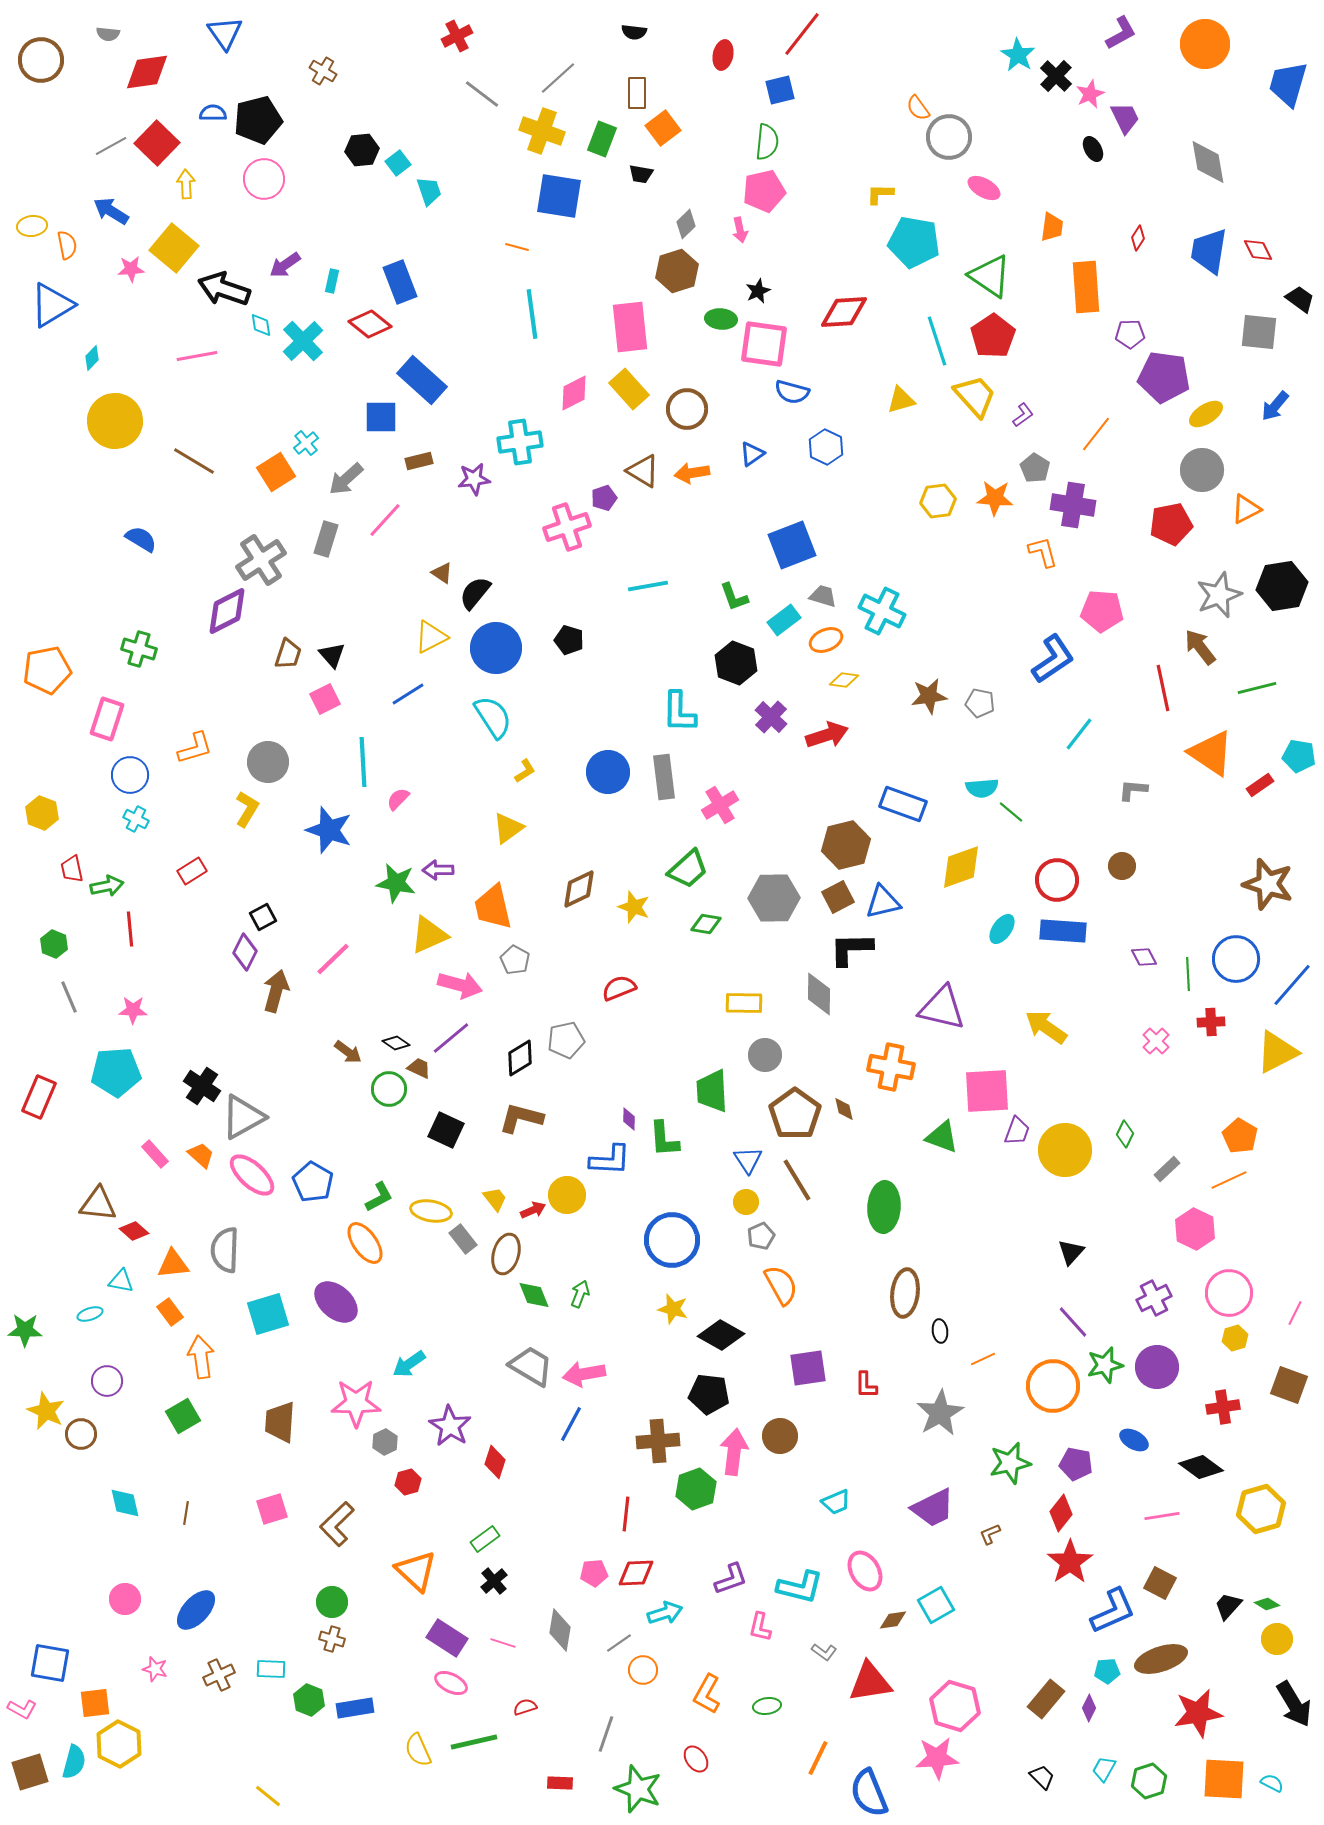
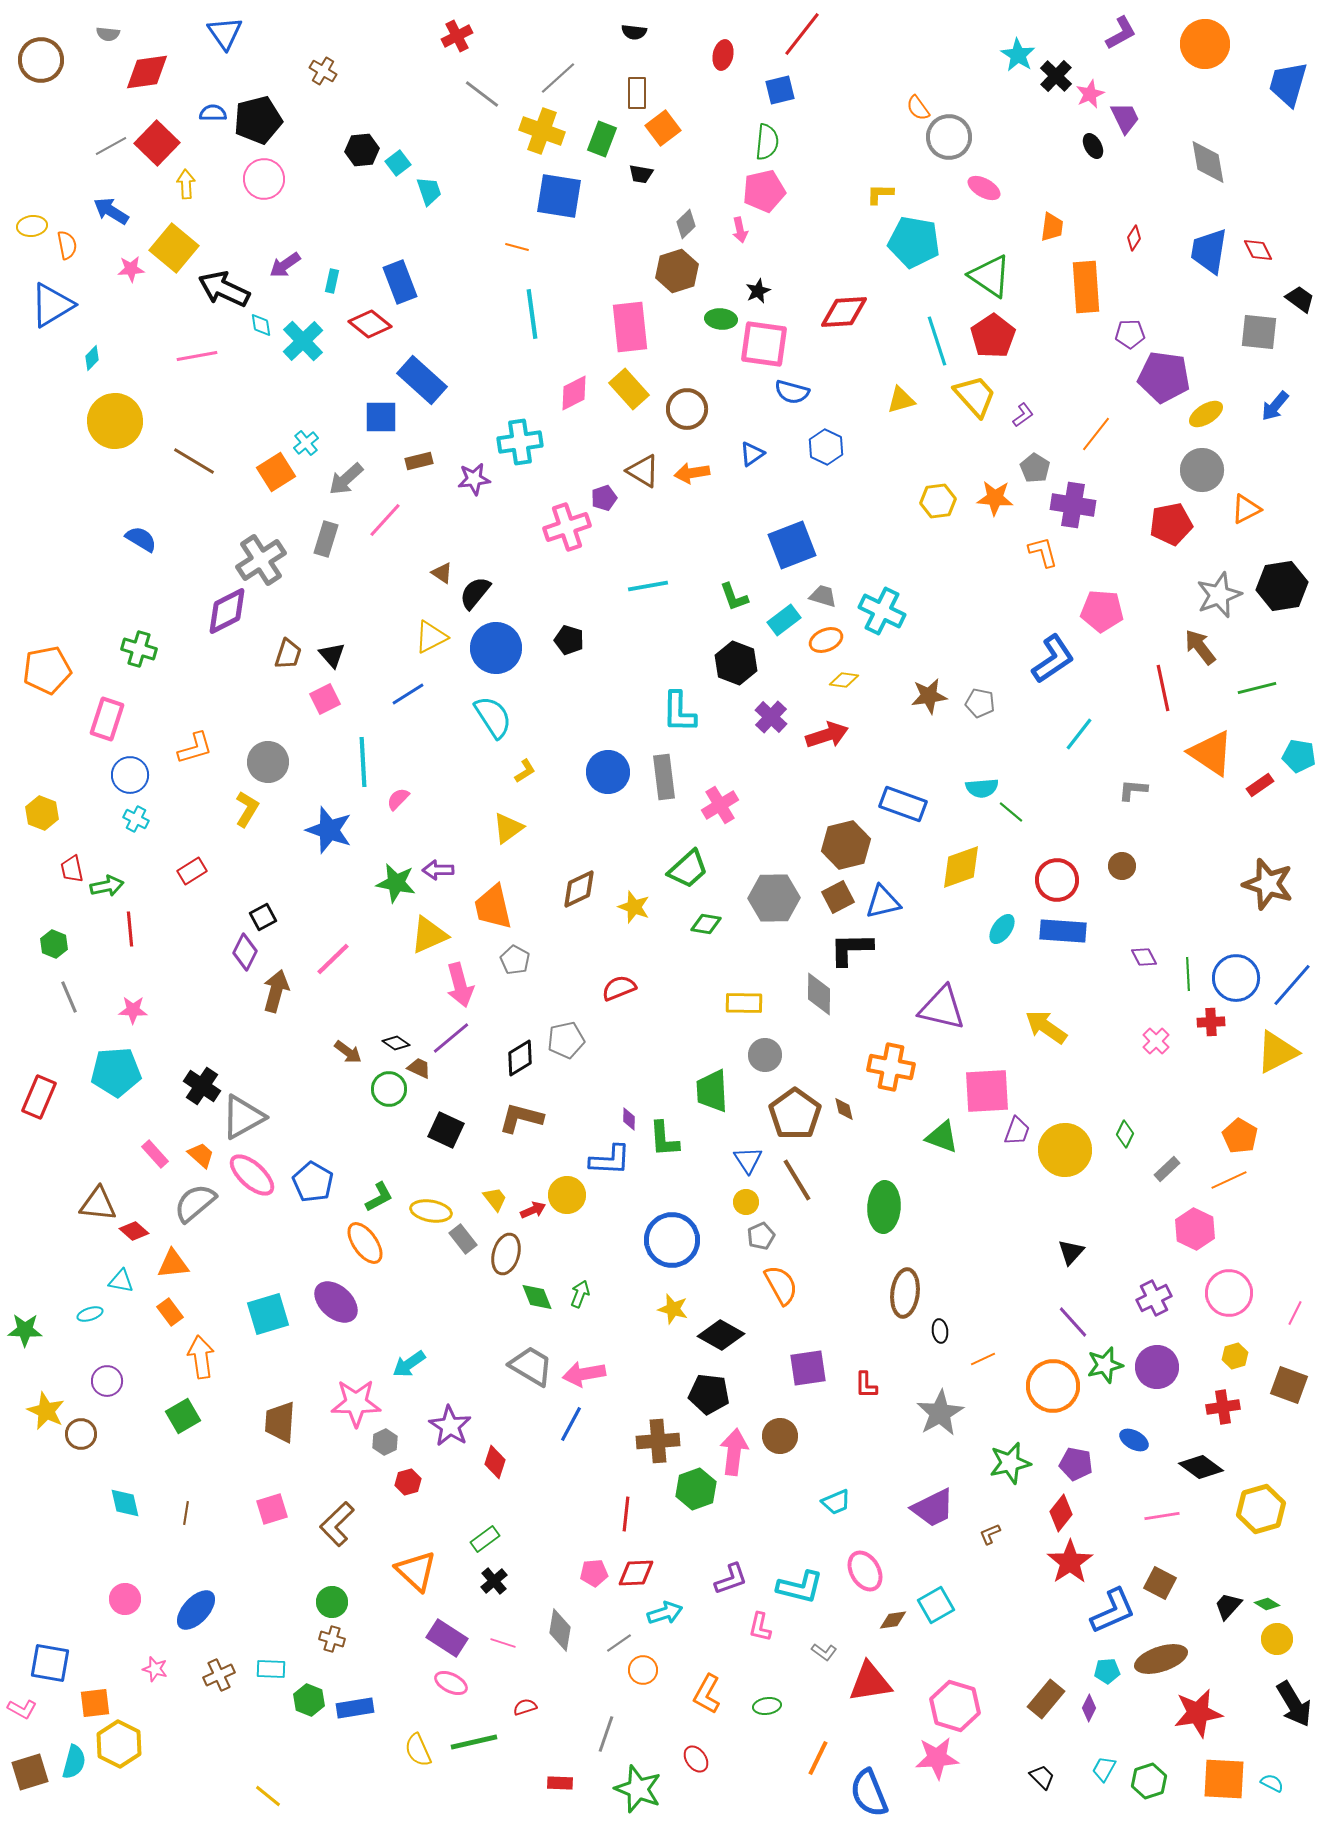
black ellipse at (1093, 149): moved 3 px up
red diamond at (1138, 238): moved 4 px left
black arrow at (224, 289): rotated 6 degrees clockwise
blue circle at (1236, 959): moved 19 px down
pink arrow at (460, 985): rotated 60 degrees clockwise
gray semicircle at (225, 1250): moved 30 px left, 47 px up; rotated 48 degrees clockwise
green diamond at (534, 1295): moved 3 px right, 2 px down
yellow hexagon at (1235, 1338): moved 18 px down
